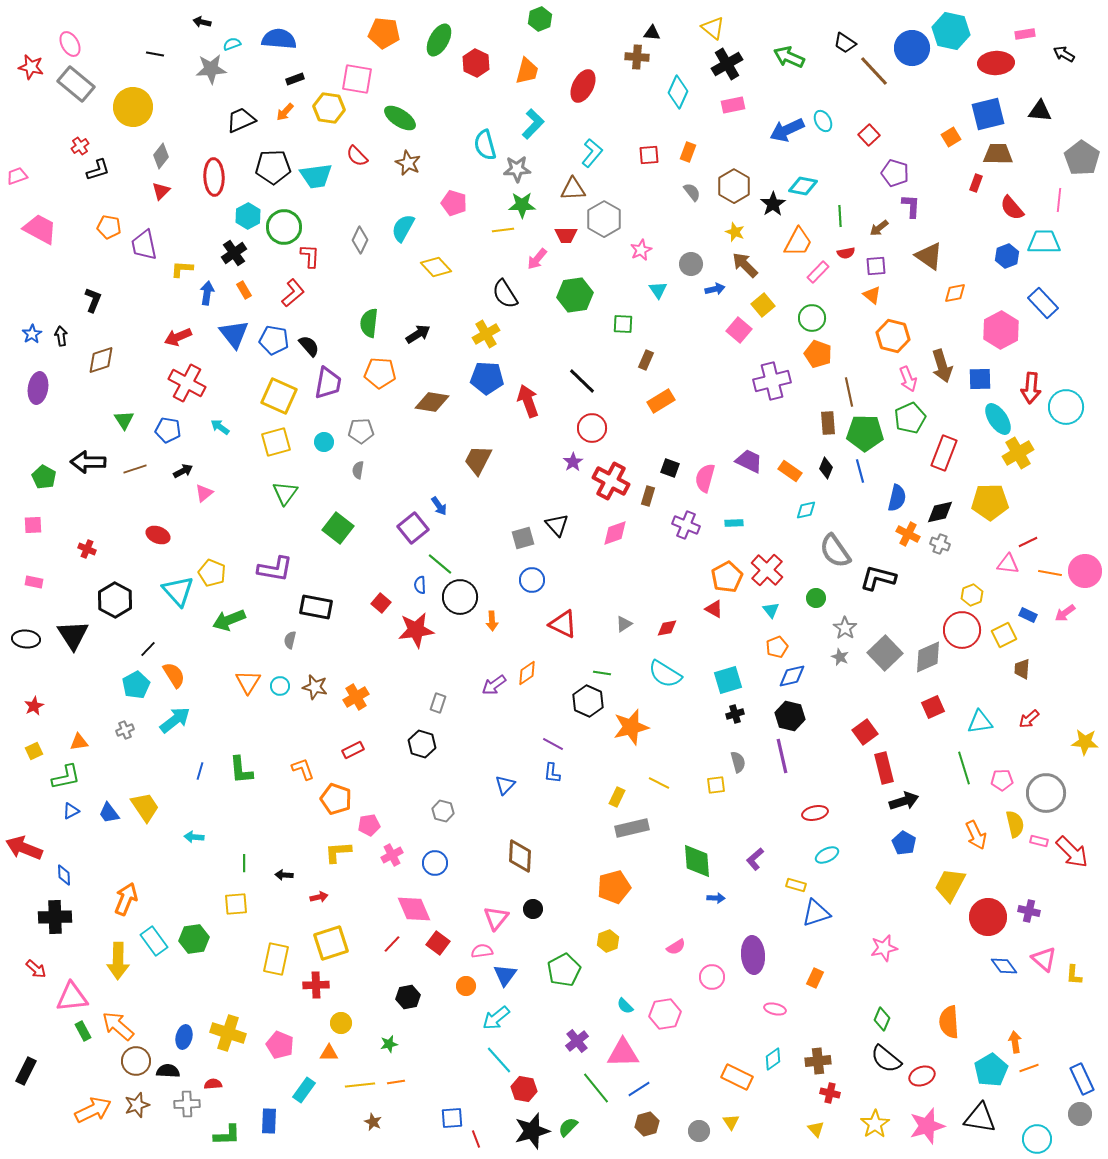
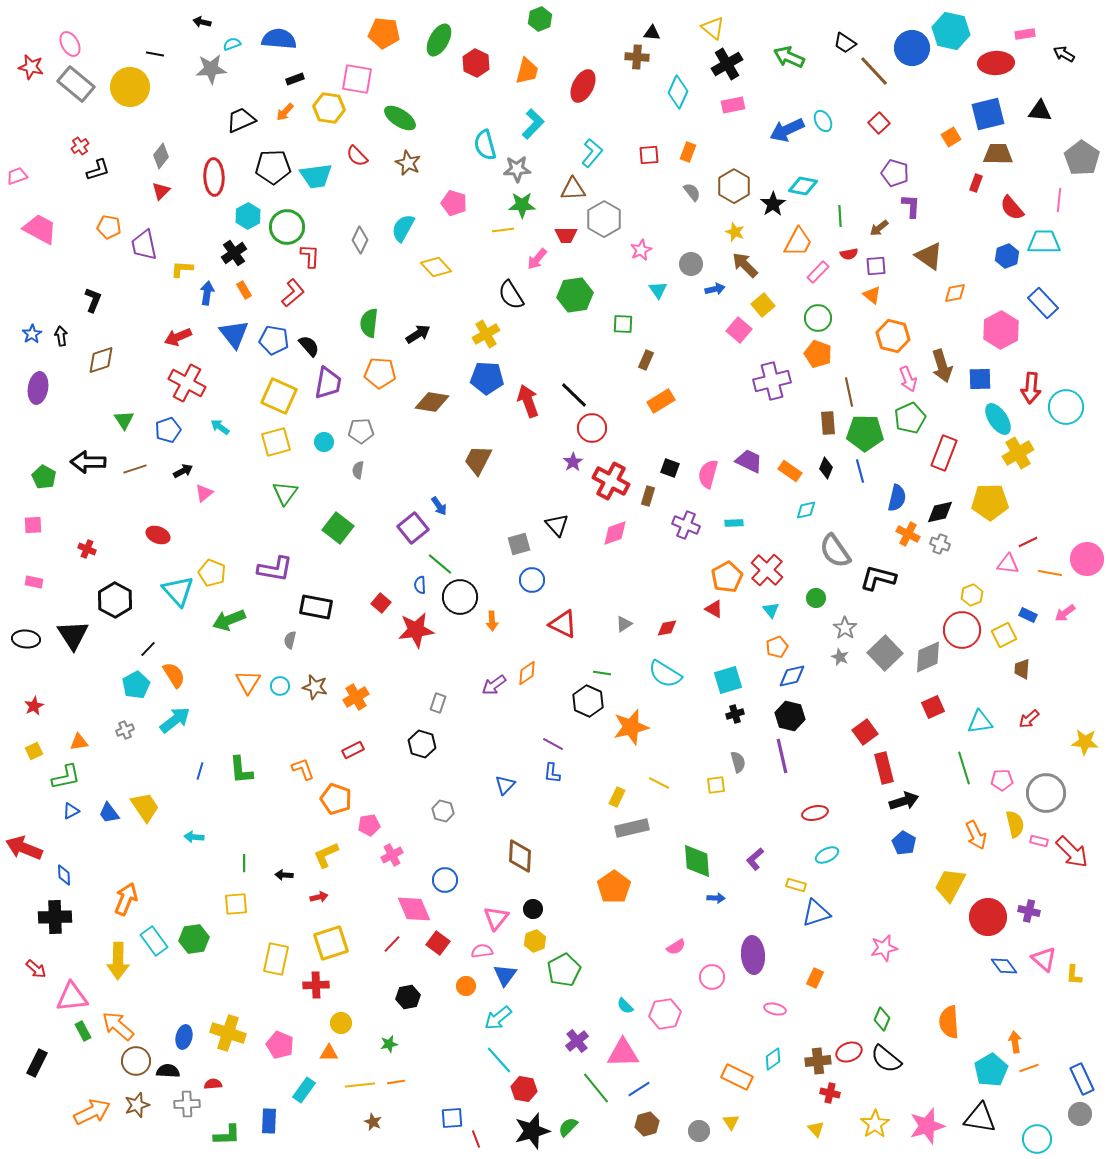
yellow circle at (133, 107): moved 3 px left, 20 px up
red square at (869, 135): moved 10 px right, 12 px up
green circle at (284, 227): moved 3 px right
red semicircle at (846, 253): moved 3 px right, 1 px down
black semicircle at (505, 294): moved 6 px right, 1 px down
green circle at (812, 318): moved 6 px right
black line at (582, 381): moved 8 px left, 14 px down
blue pentagon at (168, 430): rotated 30 degrees counterclockwise
pink semicircle at (705, 478): moved 3 px right, 4 px up
gray square at (523, 538): moved 4 px left, 6 px down
pink circle at (1085, 571): moved 2 px right, 12 px up
yellow L-shape at (338, 852): moved 12 px left, 3 px down; rotated 20 degrees counterclockwise
blue circle at (435, 863): moved 10 px right, 17 px down
orange pentagon at (614, 887): rotated 20 degrees counterclockwise
yellow hexagon at (608, 941): moved 73 px left
cyan arrow at (496, 1018): moved 2 px right
black rectangle at (26, 1071): moved 11 px right, 8 px up
red ellipse at (922, 1076): moved 73 px left, 24 px up
orange arrow at (93, 1110): moved 1 px left, 2 px down
